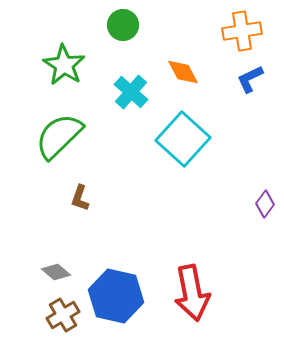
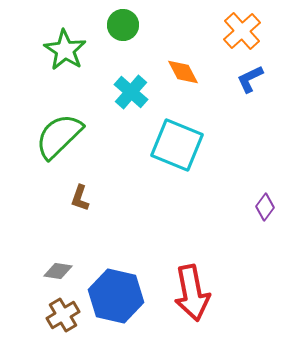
orange cross: rotated 33 degrees counterclockwise
green star: moved 1 px right, 15 px up
cyan square: moved 6 px left, 6 px down; rotated 20 degrees counterclockwise
purple diamond: moved 3 px down
gray diamond: moved 2 px right, 1 px up; rotated 32 degrees counterclockwise
